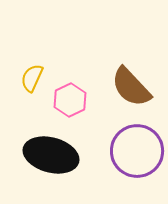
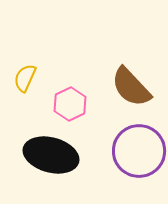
yellow semicircle: moved 7 px left
pink hexagon: moved 4 px down
purple circle: moved 2 px right
